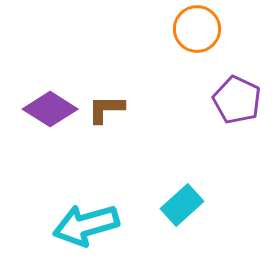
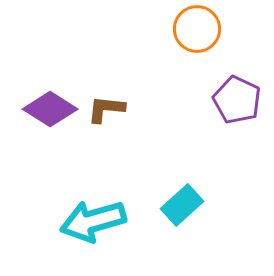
brown L-shape: rotated 6 degrees clockwise
cyan arrow: moved 7 px right, 4 px up
